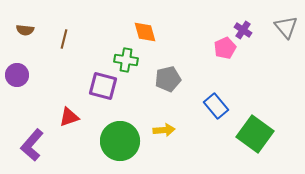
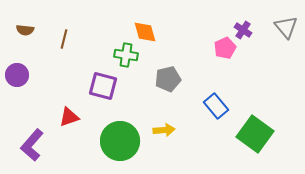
green cross: moved 5 px up
